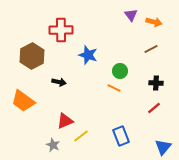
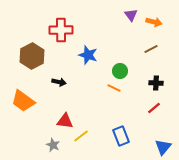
red triangle: rotated 30 degrees clockwise
